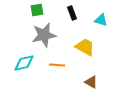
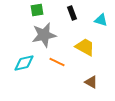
orange line: moved 3 px up; rotated 21 degrees clockwise
